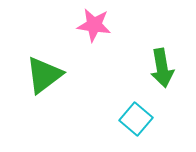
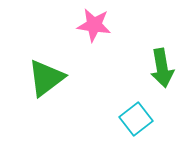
green triangle: moved 2 px right, 3 px down
cyan square: rotated 12 degrees clockwise
